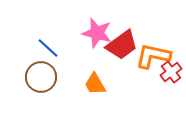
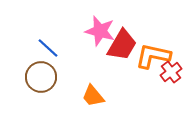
pink star: moved 3 px right, 2 px up
red trapezoid: rotated 24 degrees counterclockwise
orange trapezoid: moved 2 px left, 12 px down; rotated 10 degrees counterclockwise
